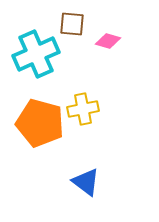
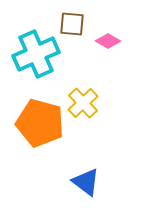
pink diamond: rotated 15 degrees clockwise
yellow cross: moved 6 px up; rotated 32 degrees counterclockwise
